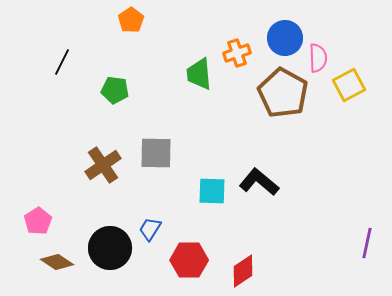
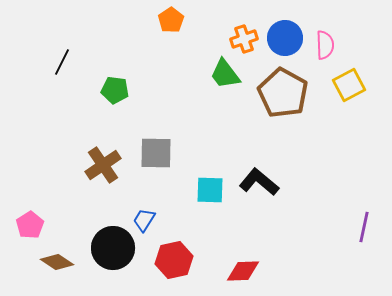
orange pentagon: moved 40 px right
orange cross: moved 7 px right, 14 px up
pink semicircle: moved 7 px right, 13 px up
green trapezoid: moved 26 px right; rotated 32 degrees counterclockwise
cyan square: moved 2 px left, 1 px up
pink pentagon: moved 8 px left, 4 px down
blue trapezoid: moved 6 px left, 9 px up
purple line: moved 3 px left, 16 px up
black circle: moved 3 px right
red hexagon: moved 15 px left; rotated 12 degrees counterclockwise
red diamond: rotated 32 degrees clockwise
